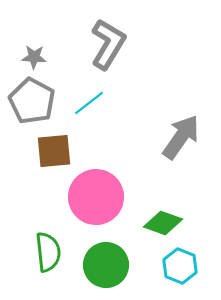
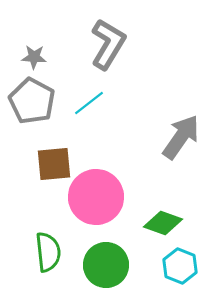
brown square: moved 13 px down
